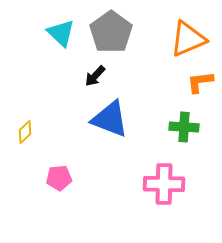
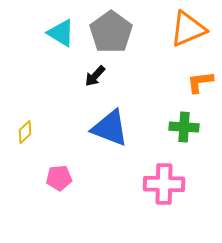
cyan triangle: rotated 12 degrees counterclockwise
orange triangle: moved 10 px up
blue triangle: moved 9 px down
